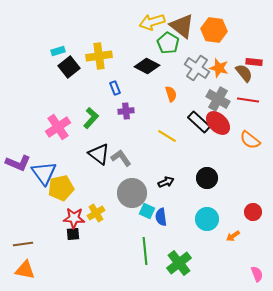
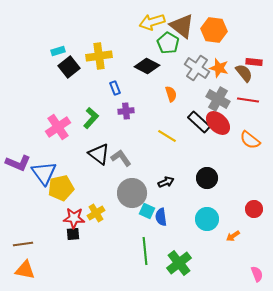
red circle at (253, 212): moved 1 px right, 3 px up
